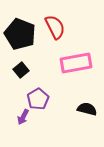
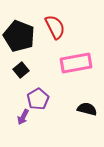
black pentagon: moved 1 px left, 2 px down
